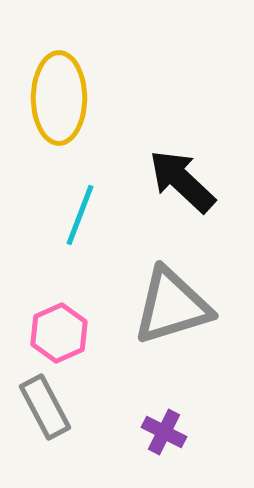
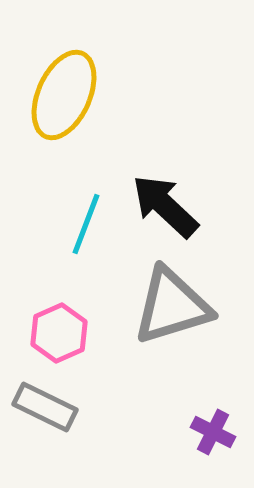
yellow ellipse: moved 5 px right, 3 px up; rotated 24 degrees clockwise
black arrow: moved 17 px left, 25 px down
cyan line: moved 6 px right, 9 px down
gray rectangle: rotated 36 degrees counterclockwise
purple cross: moved 49 px right
